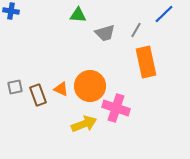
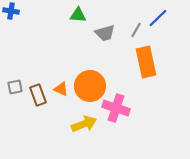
blue line: moved 6 px left, 4 px down
